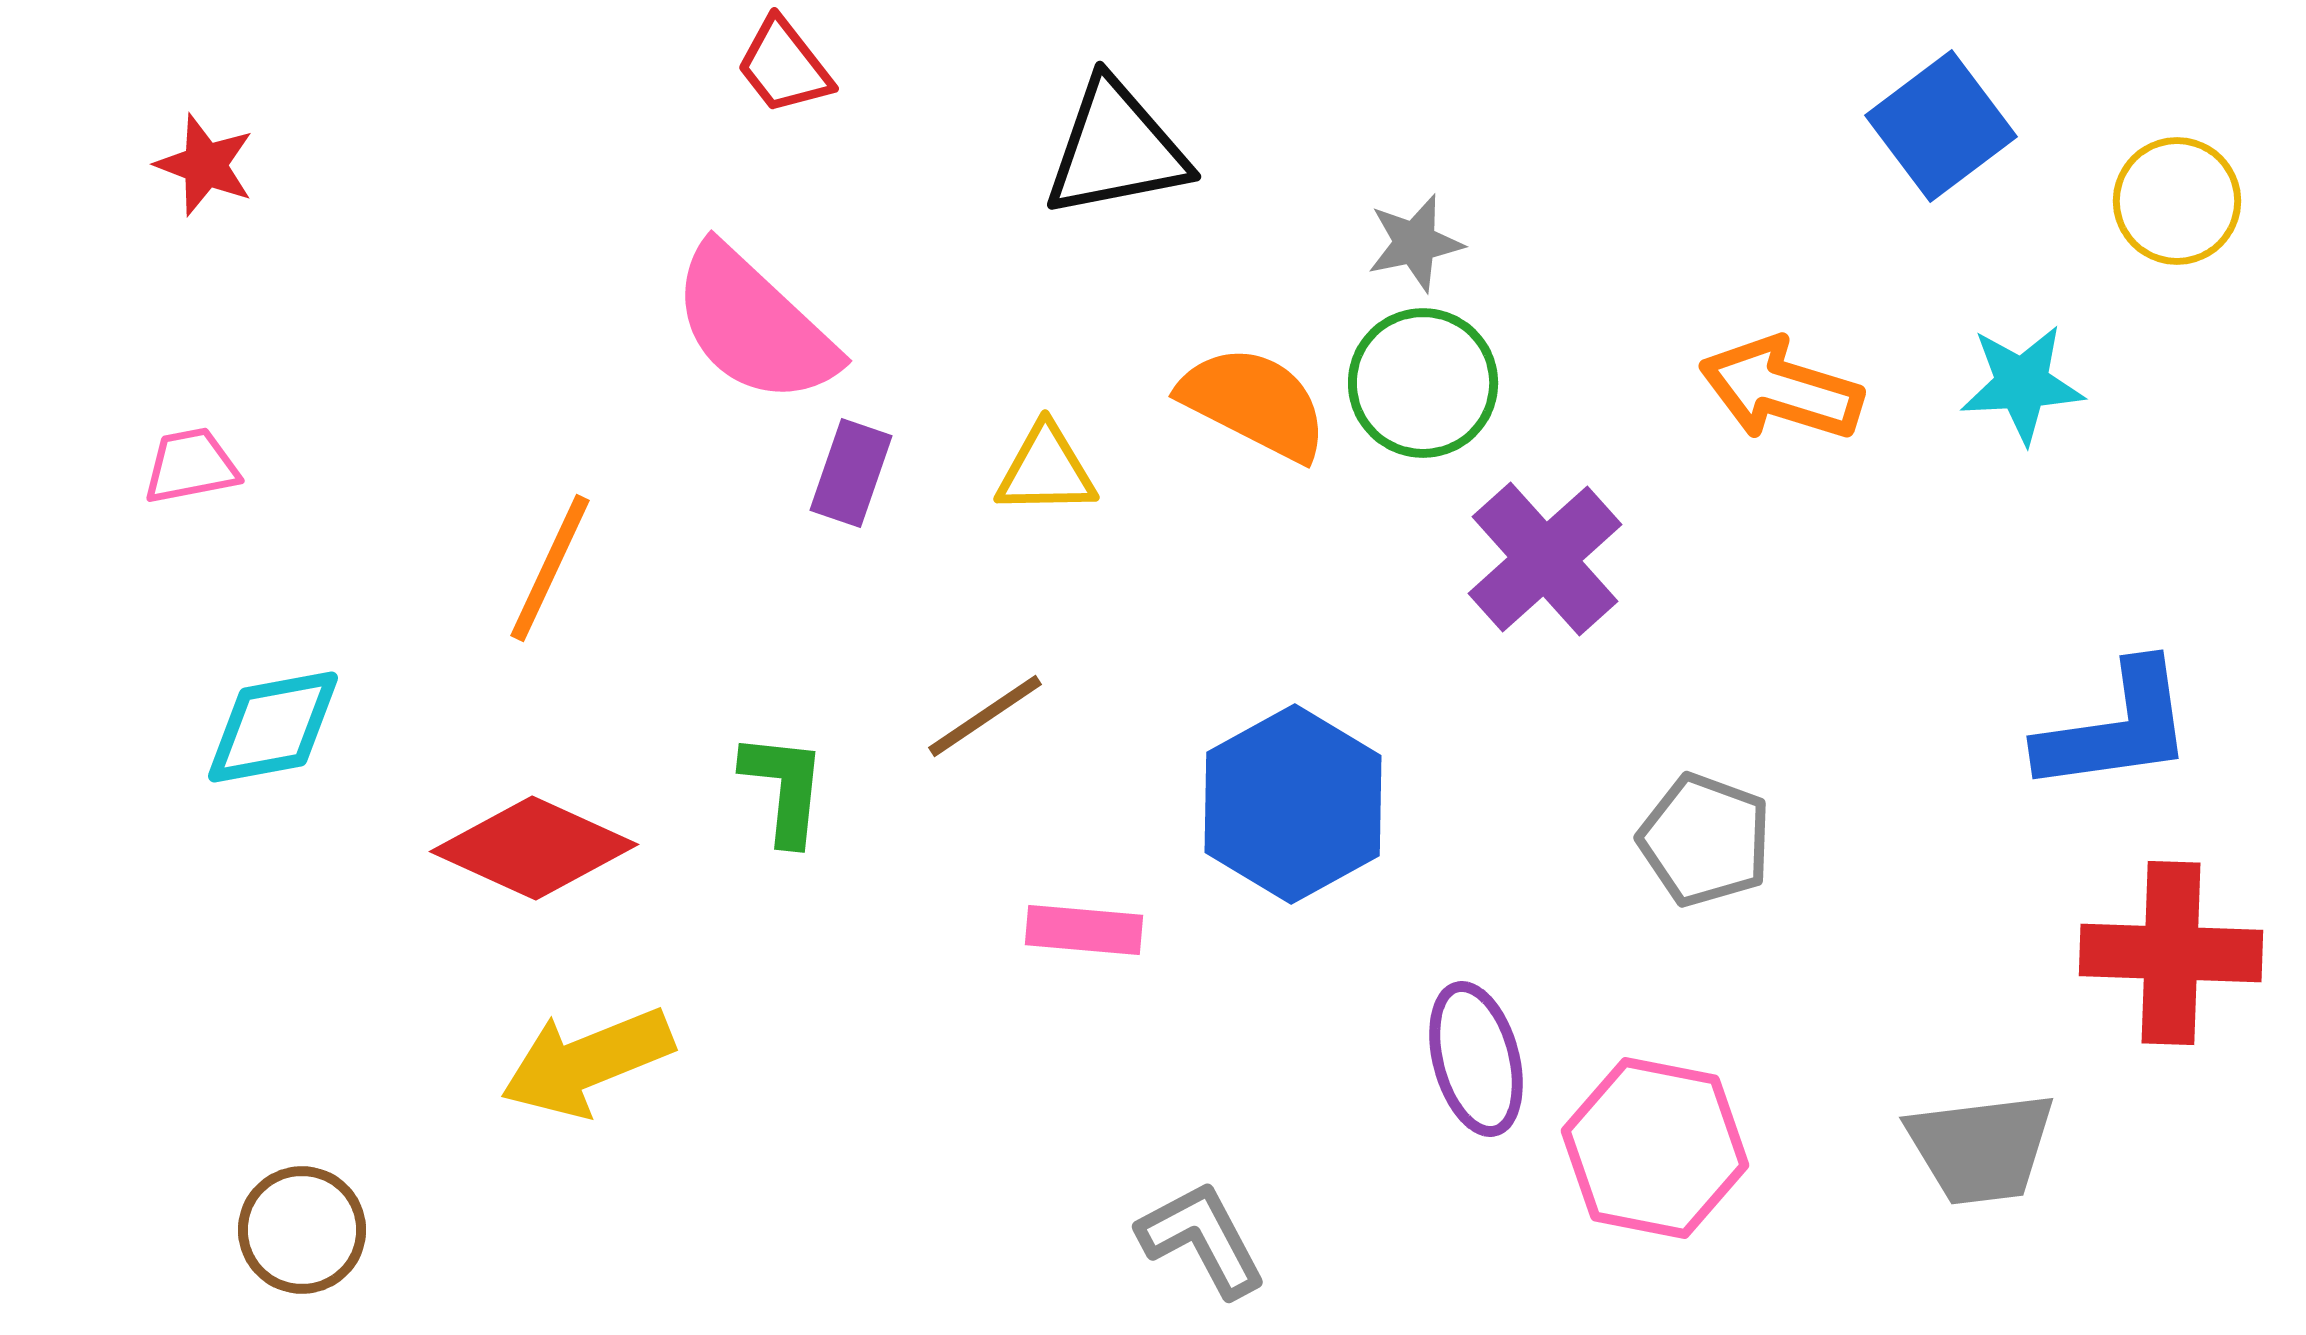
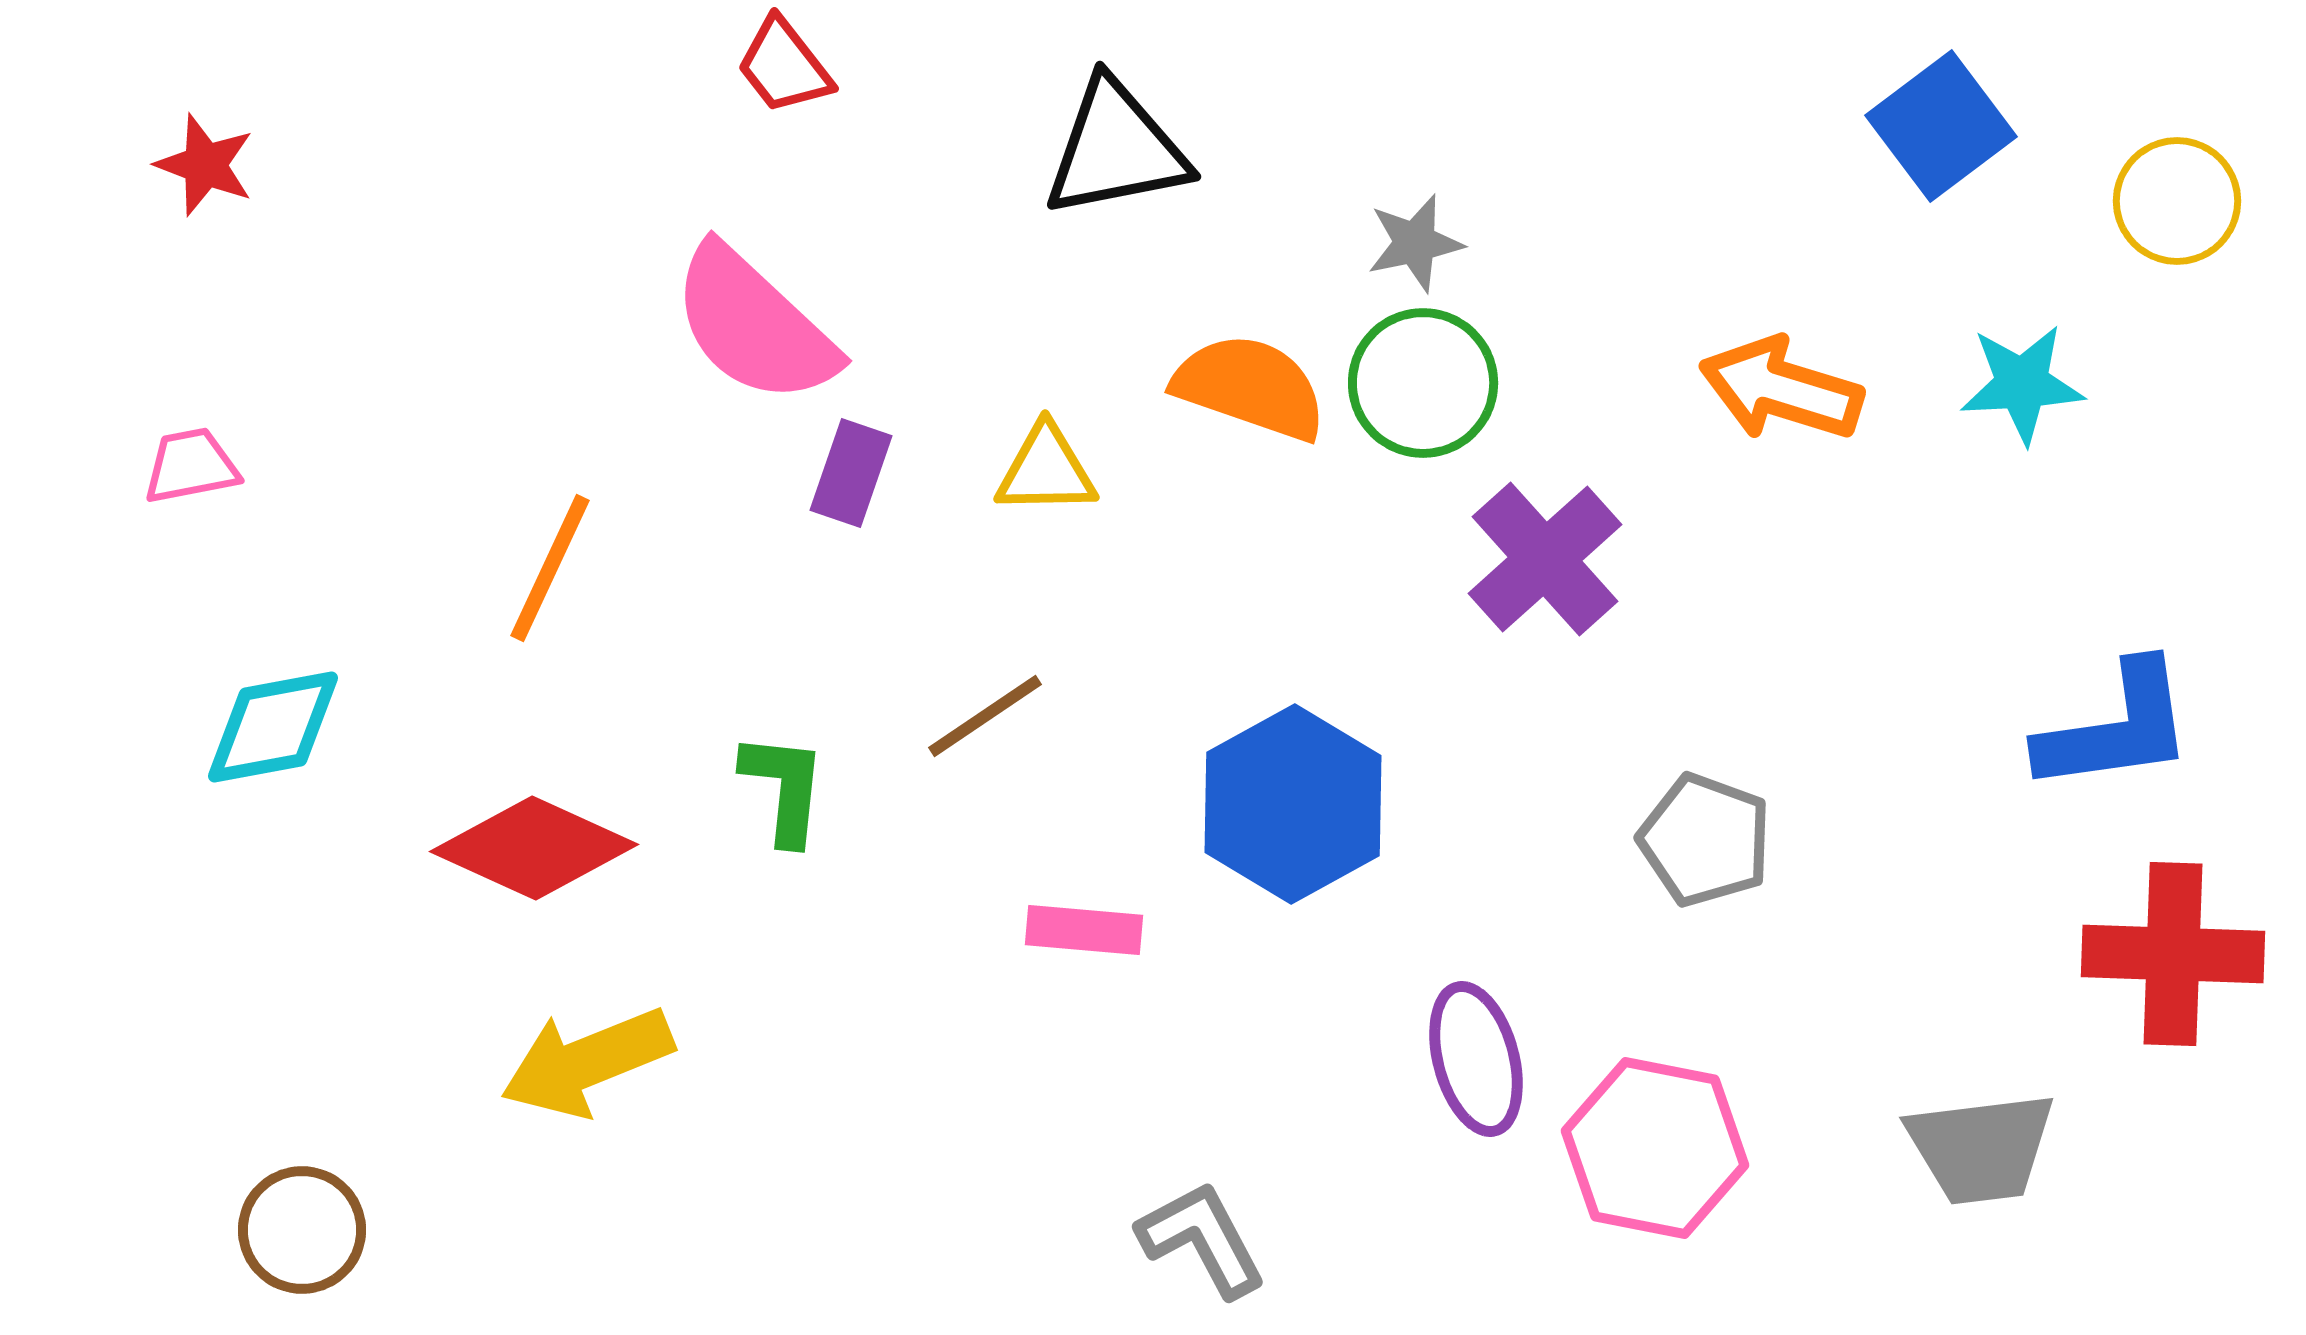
orange semicircle: moved 4 px left, 16 px up; rotated 8 degrees counterclockwise
red cross: moved 2 px right, 1 px down
